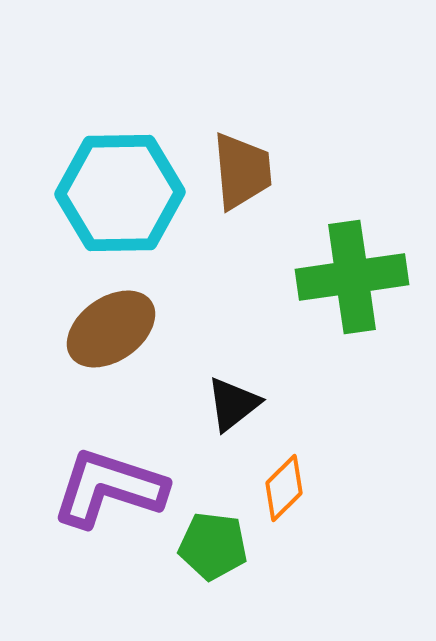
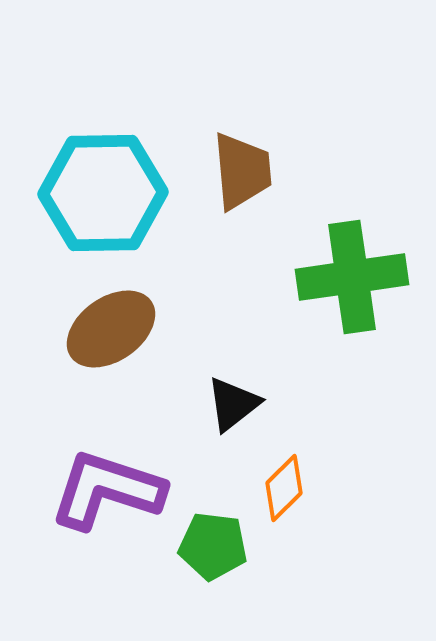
cyan hexagon: moved 17 px left
purple L-shape: moved 2 px left, 2 px down
